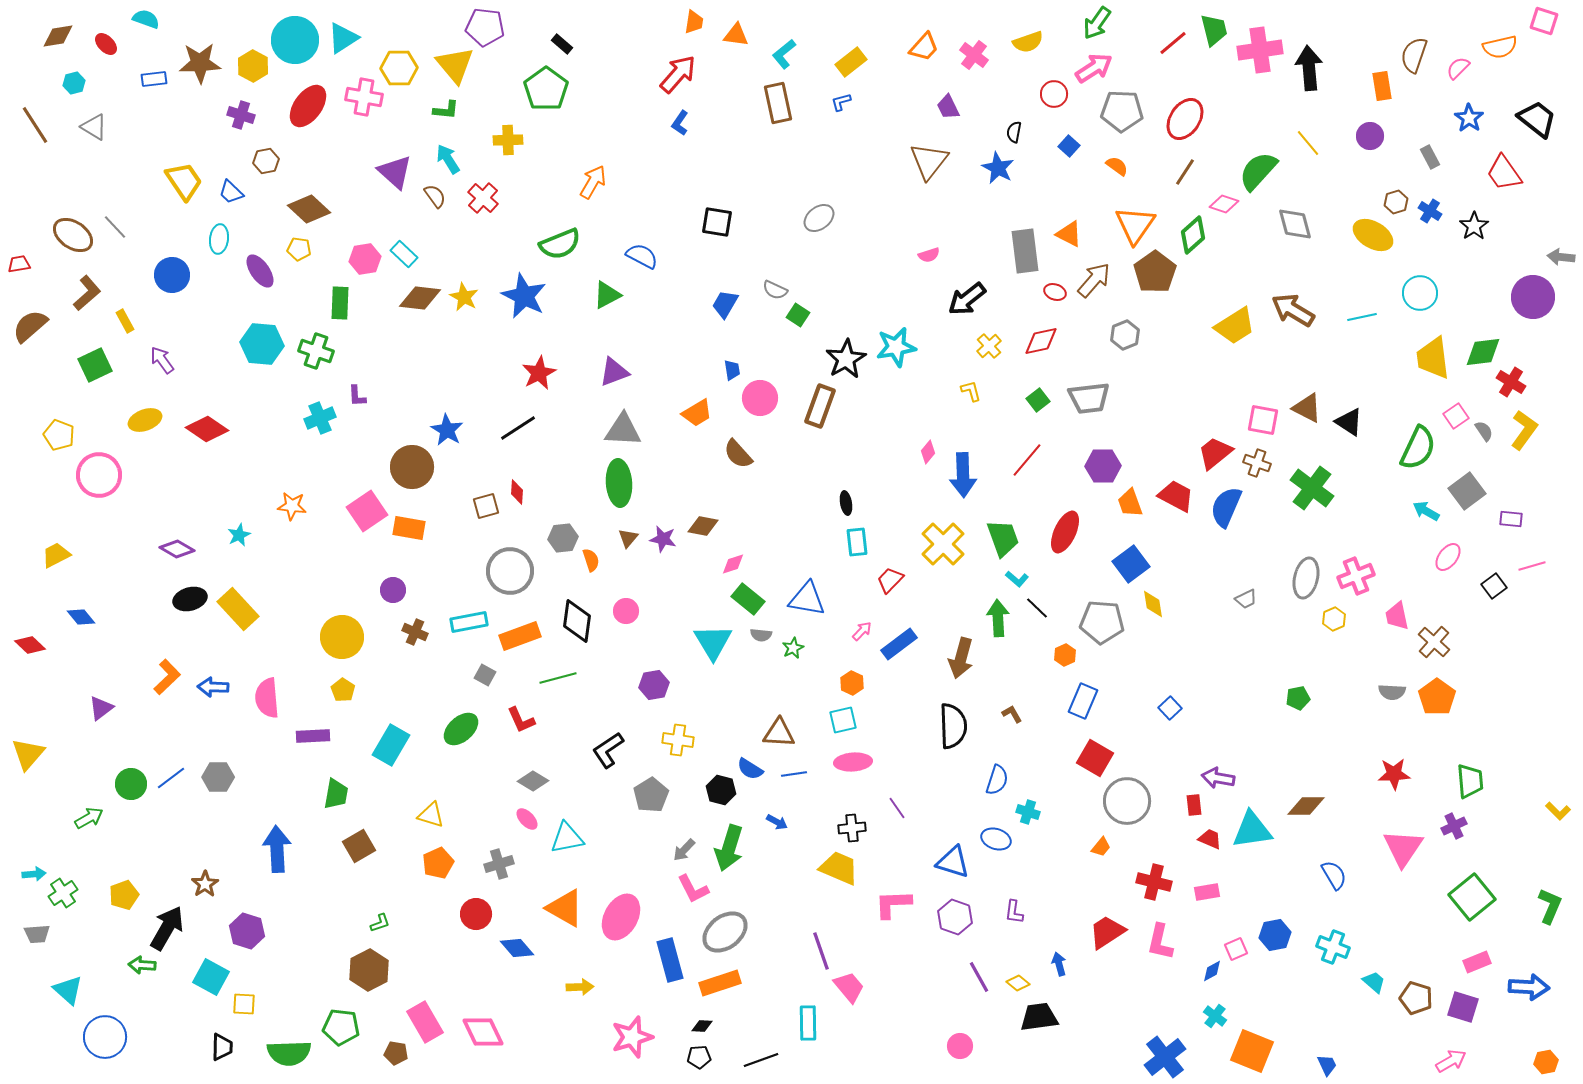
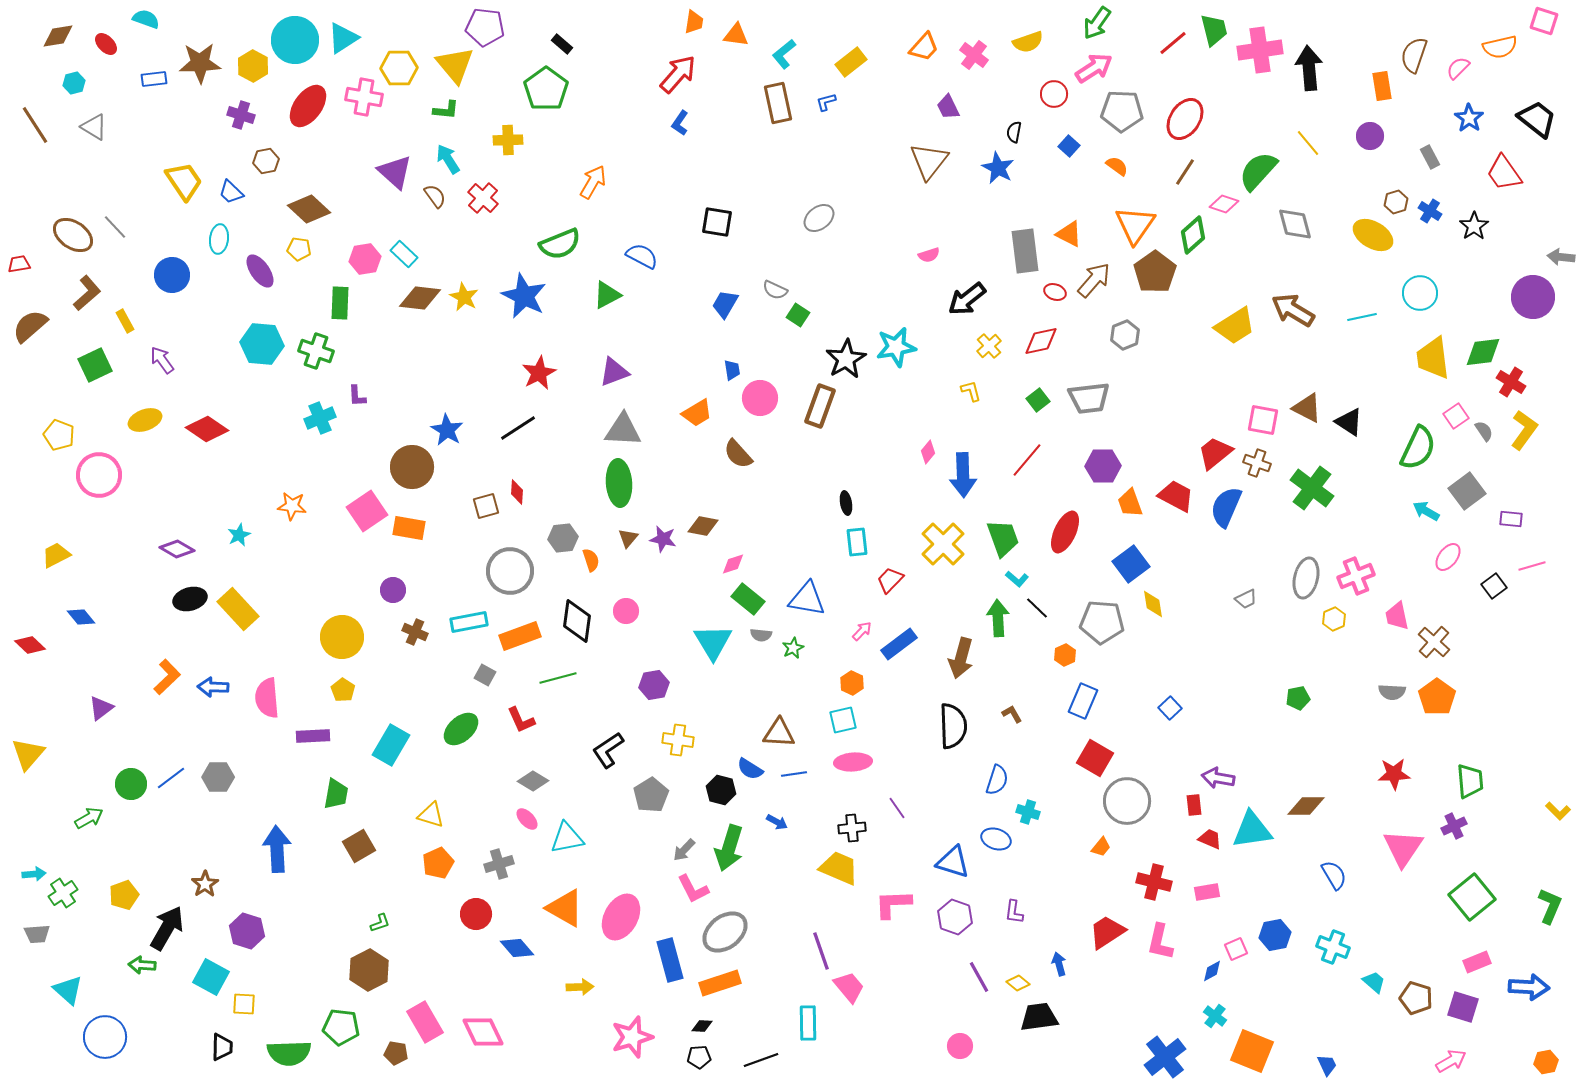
blue L-shape at (841, 102): moved 15 px left
